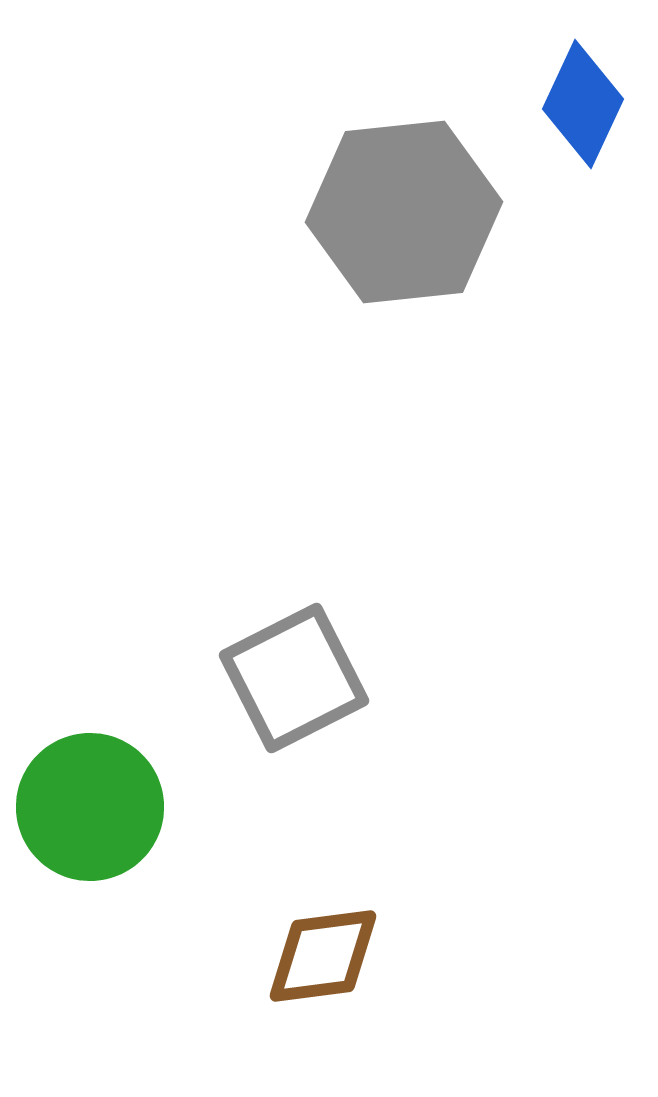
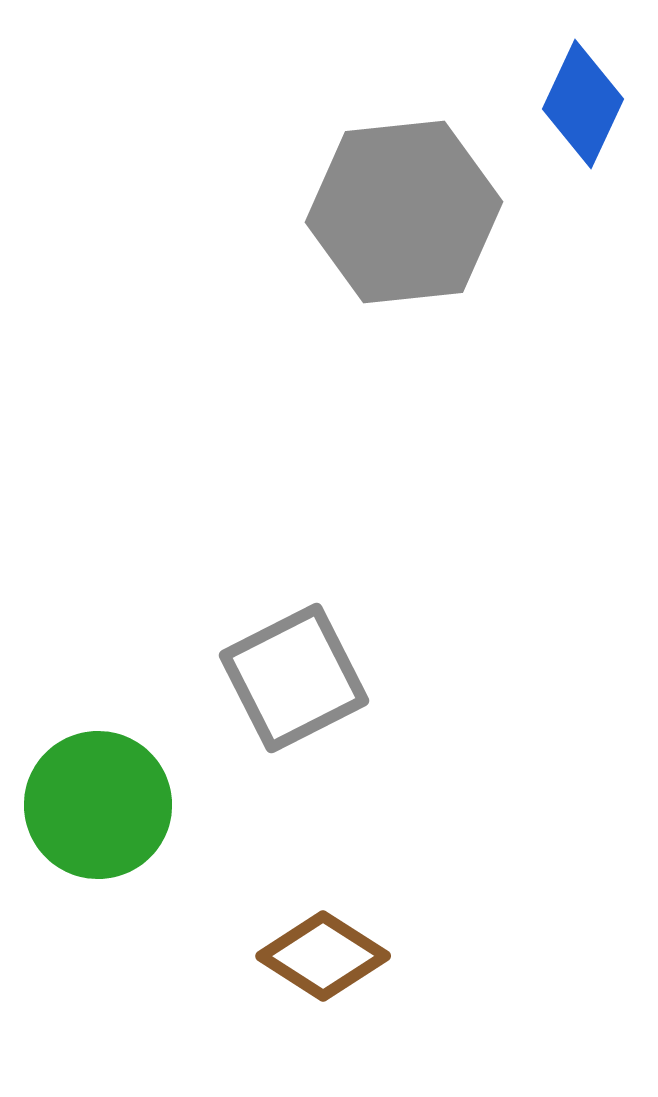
green circle: moved 8 px right, 2 px up
brown diamond: rotated 40 degrees clockwise
